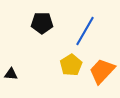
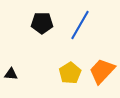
blue line: moved 5 px left, 6 px up
yellow pentagon: moved 1 px left, 8 px down
